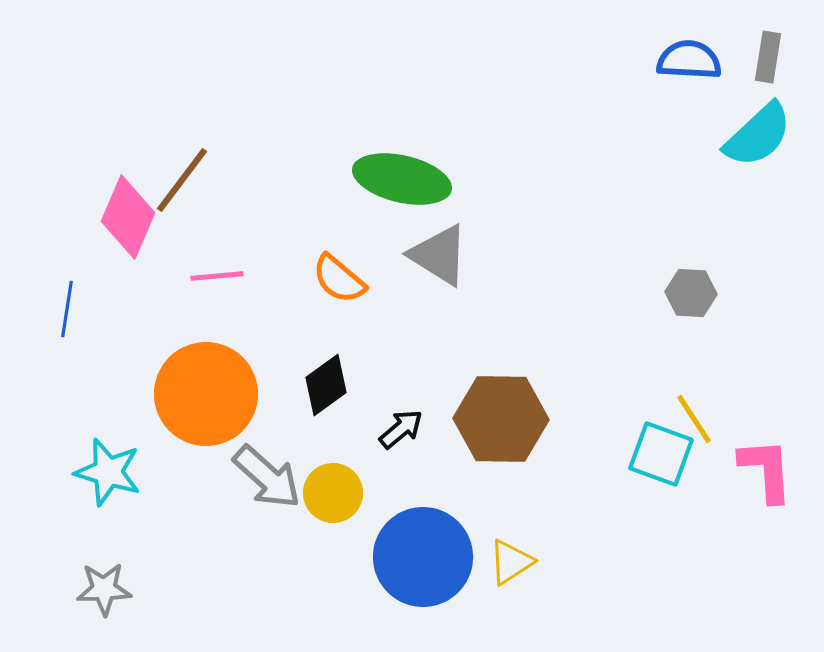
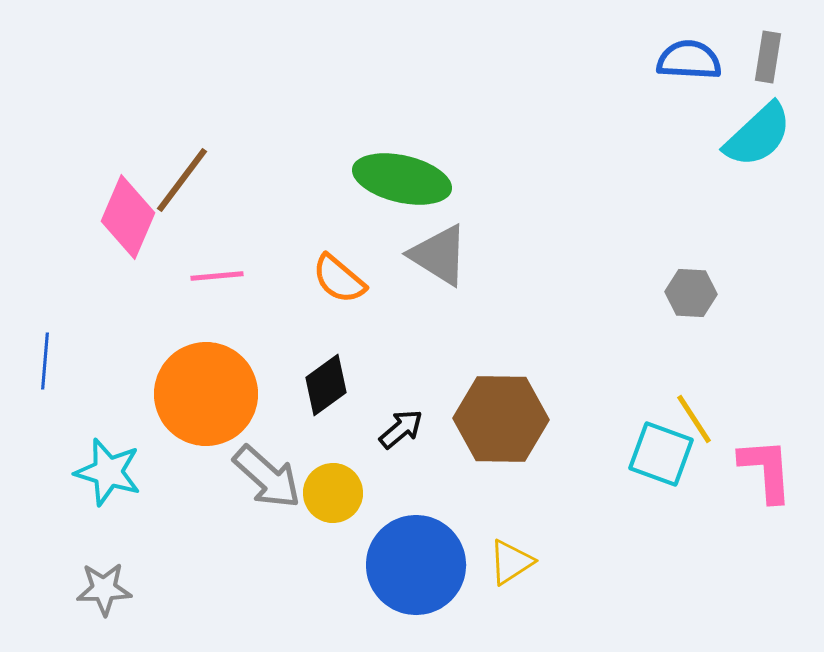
blue line: moved 22 px left, 52 px down; rotated 4 degrees counterclockwise
blue circle: moved 7 px left, 8 px down
